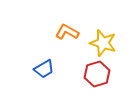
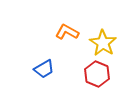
yellow star: rotated 16 degrees clockwise
red hexagon: rotated 20 degrees counterclockwise
